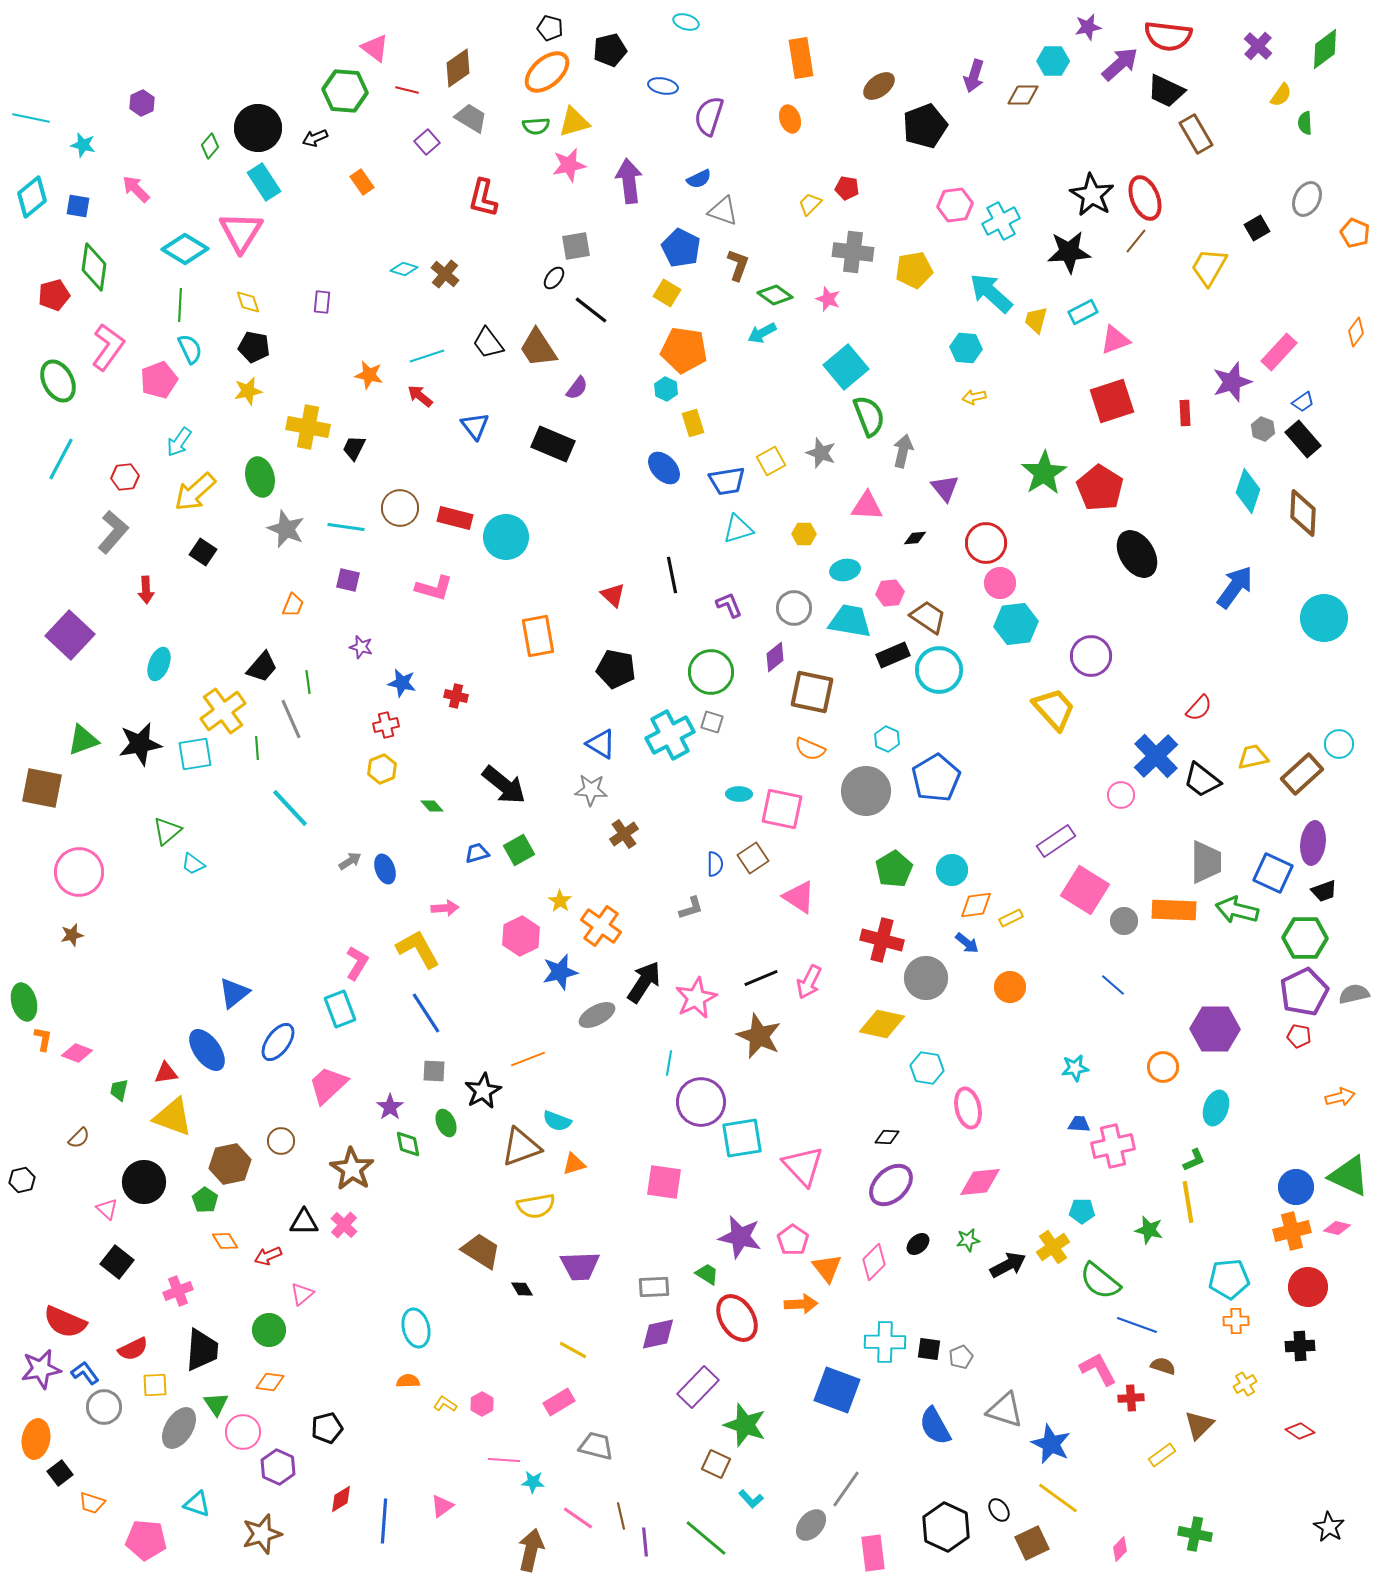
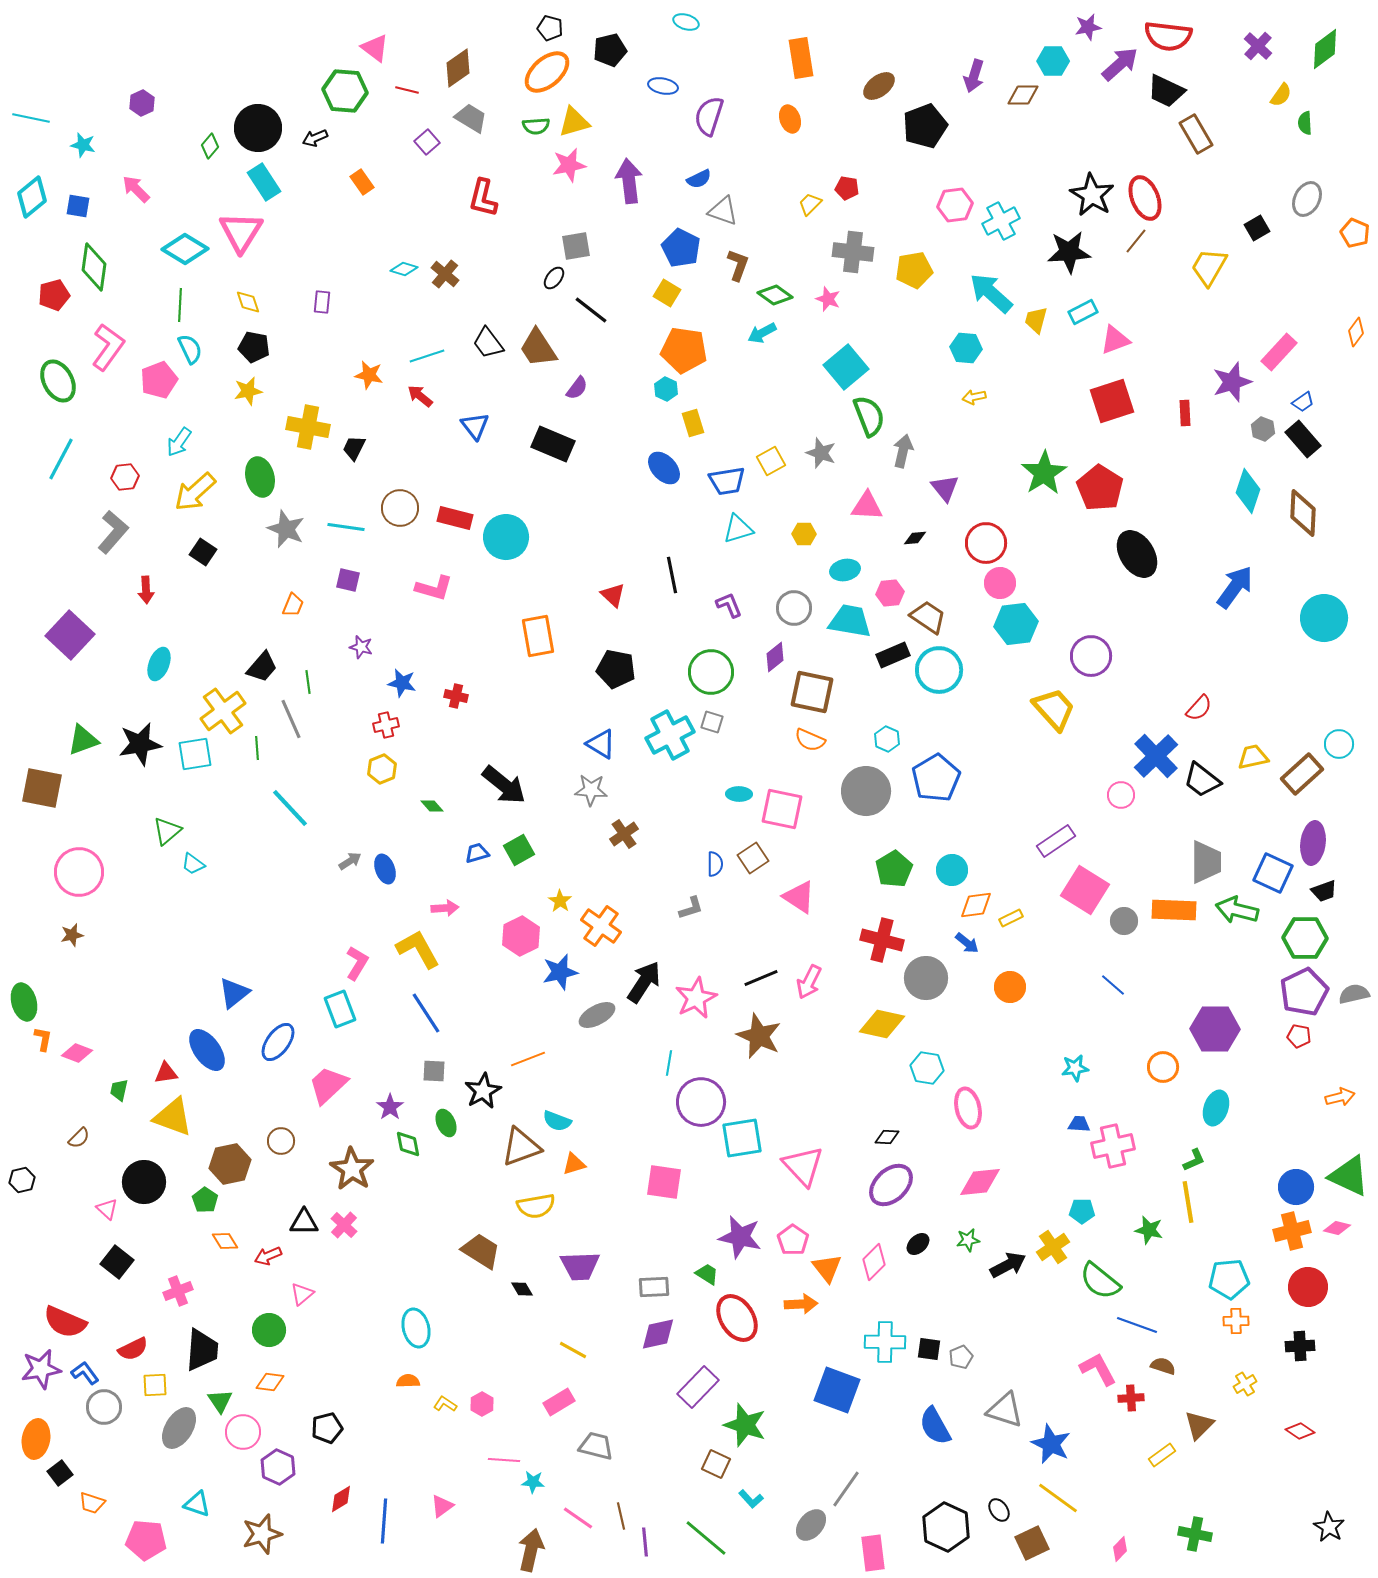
orange semicircle at (810, 749): moved 9 px up
green triangle at (216, 1404): moved 4 px right, 3 px up
